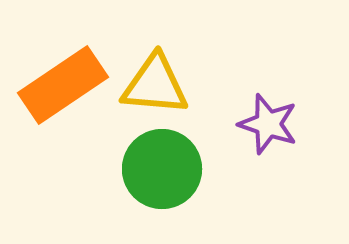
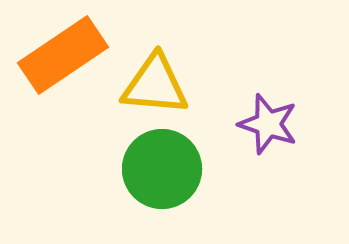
orange rectangle: moved 30 px up
